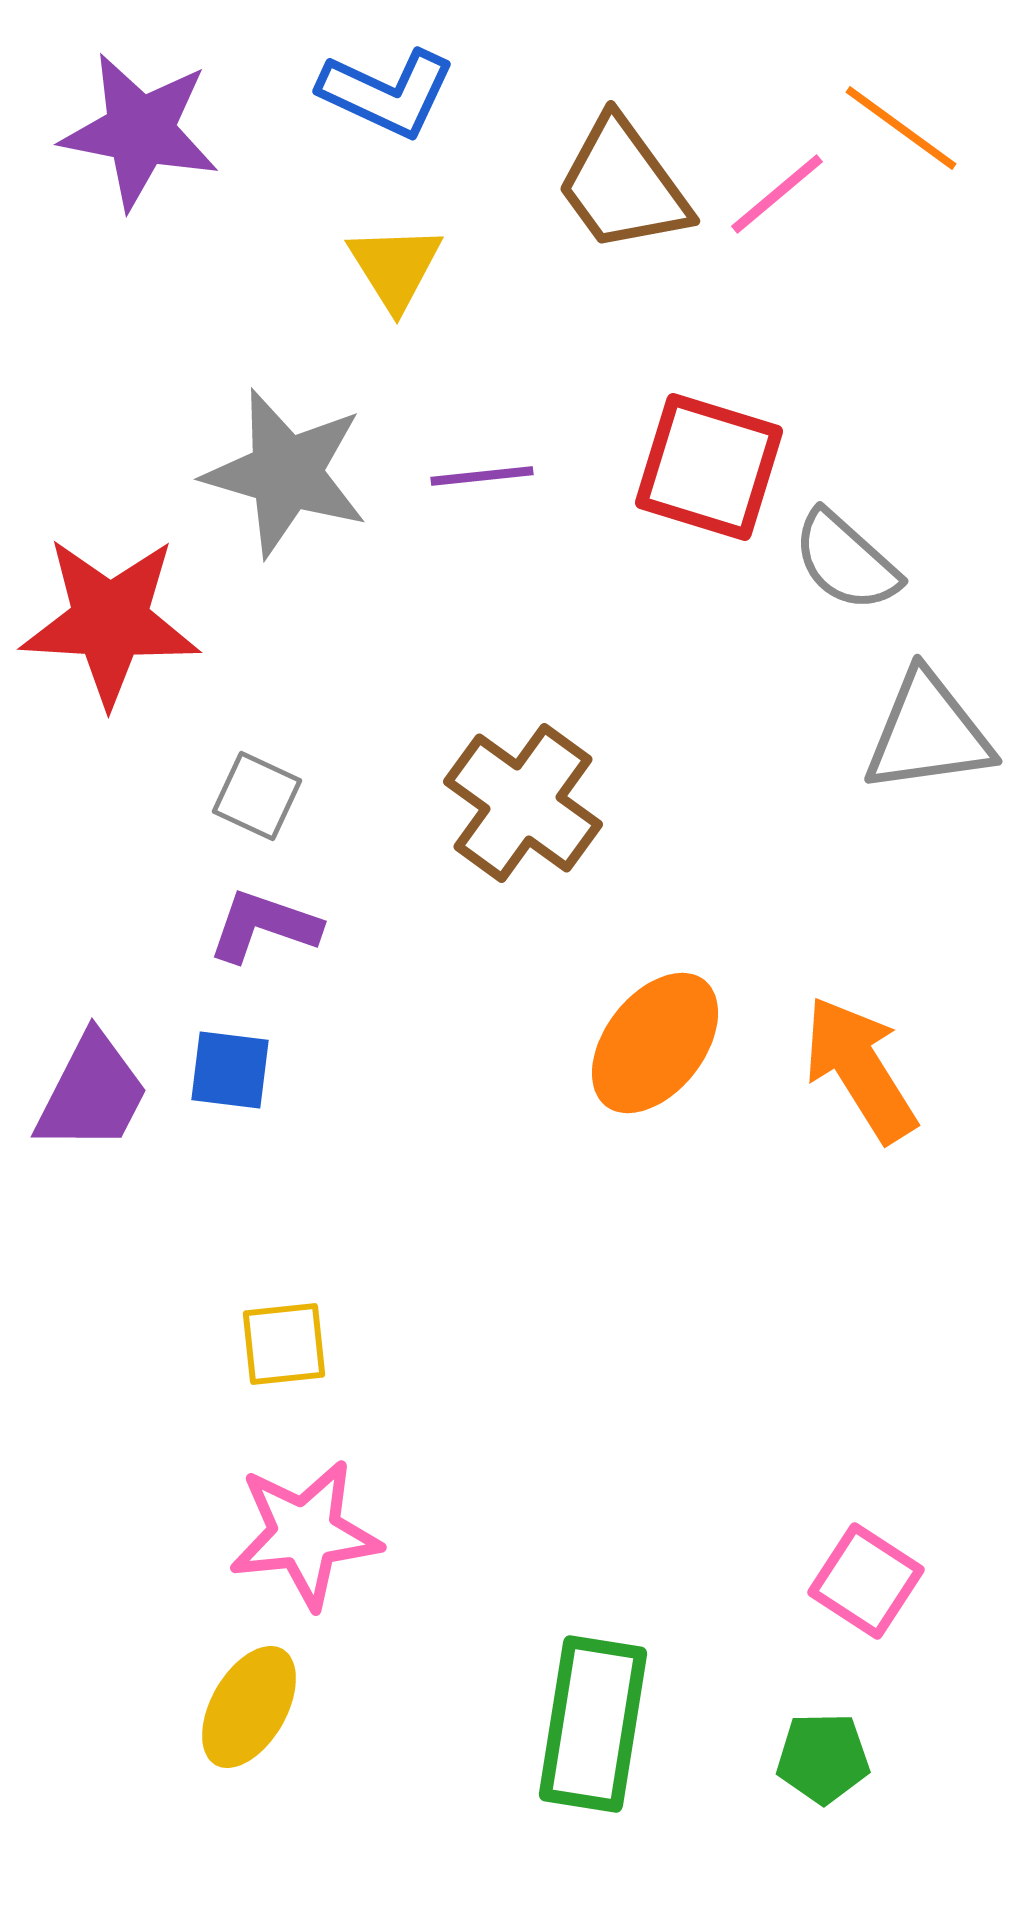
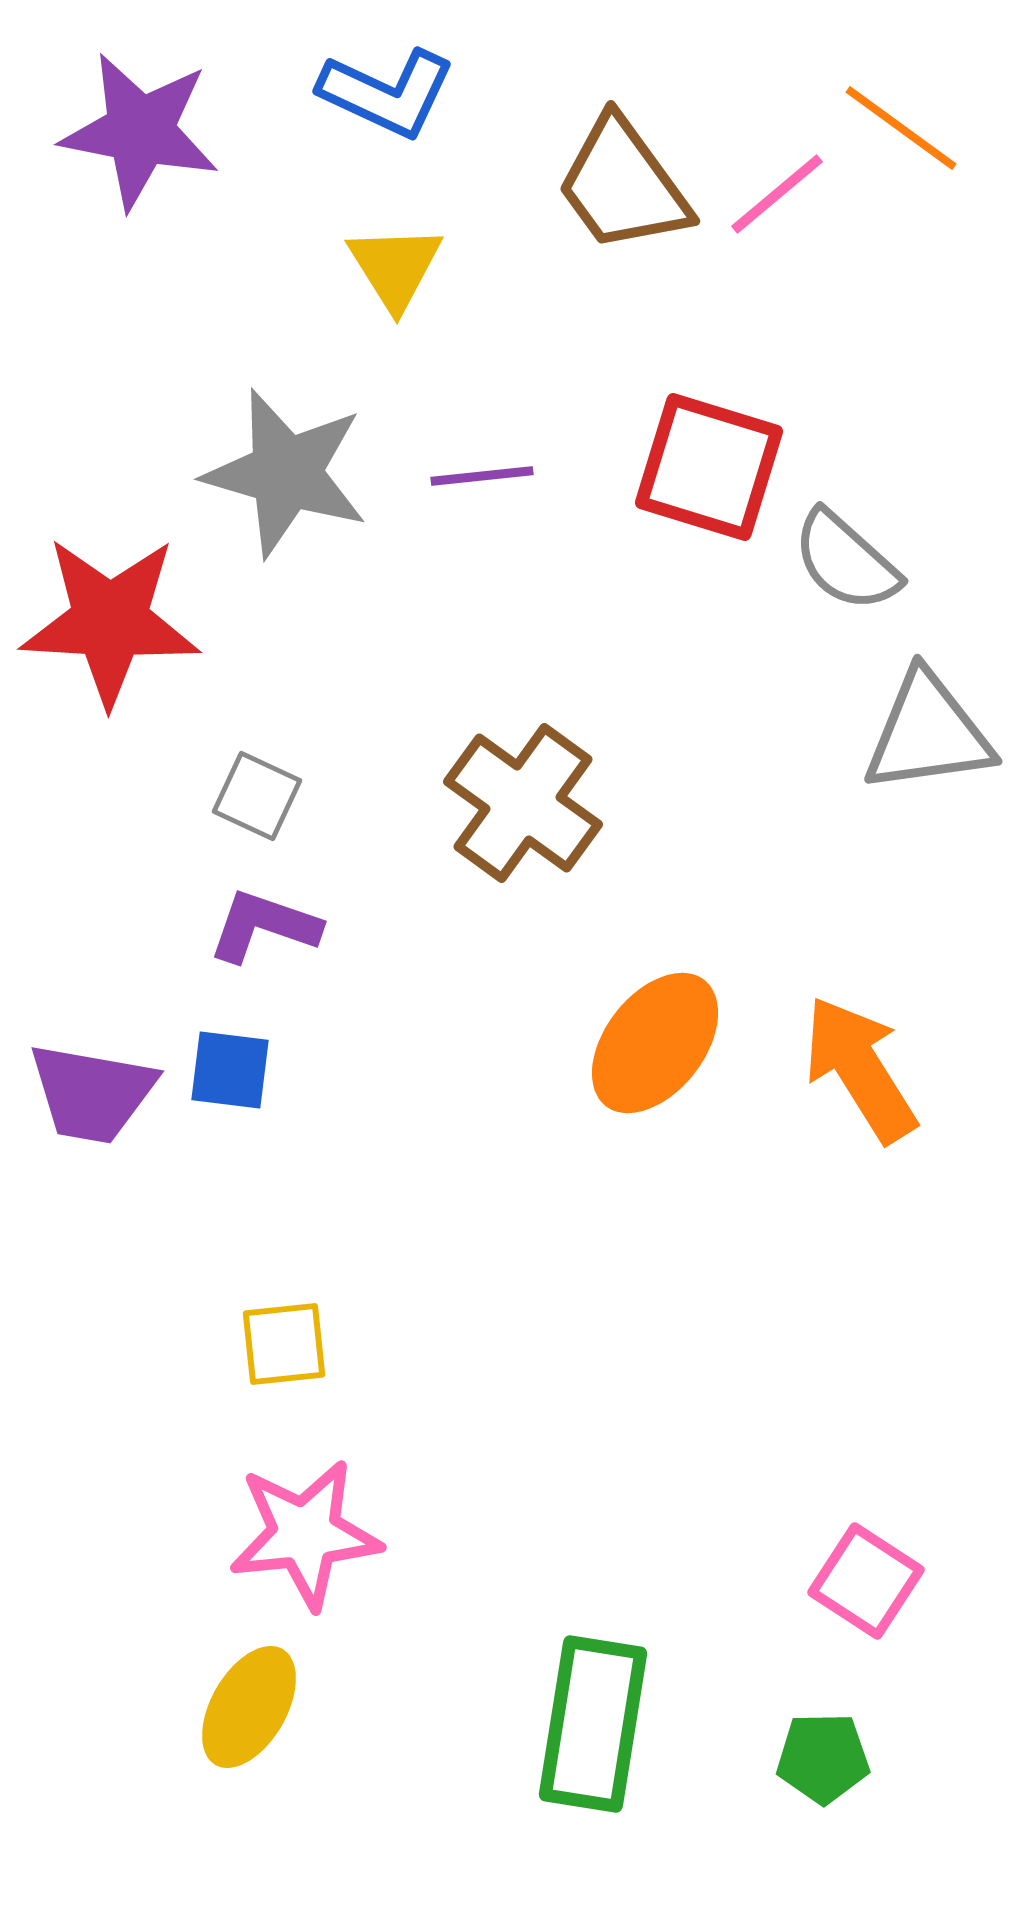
purple trapezoid: rotated 73 degrees clockwise
